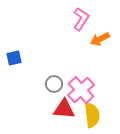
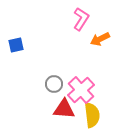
blue square: moved 2 px right, 13 px up
